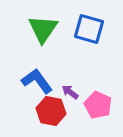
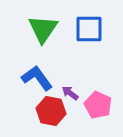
blue square: rotated 16 degrees counterclockwise
blue L-shape: moved 3 px up
purple arrow: moved 1 px down
